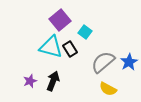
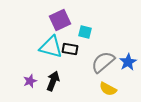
purple square: rotated 15 degrees clockwise
cyan square: rotated 24 degrees counterclockwise
black rectangle: rotated 49 degrees counterclockwise
blue star: moved 1 px left
